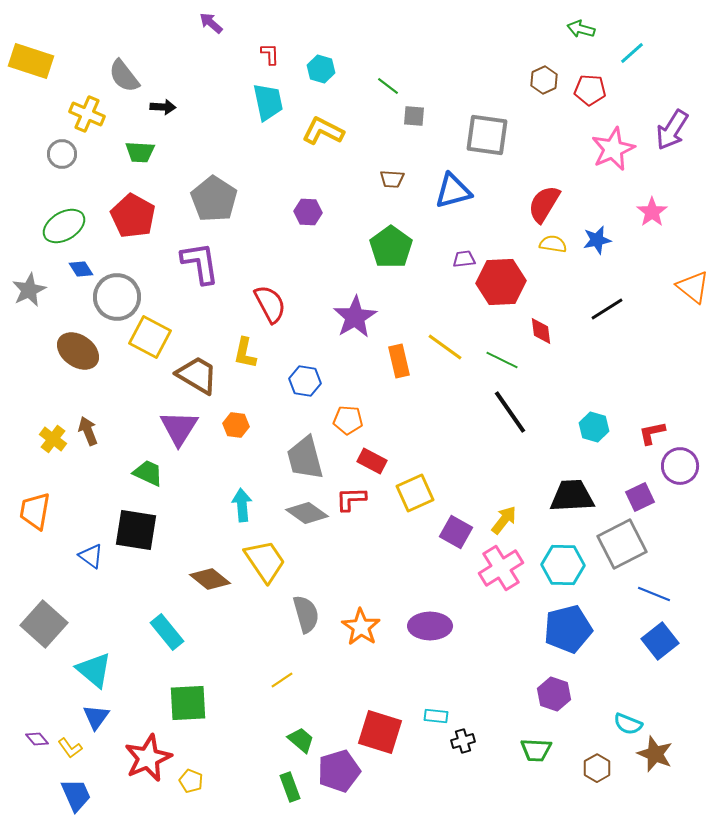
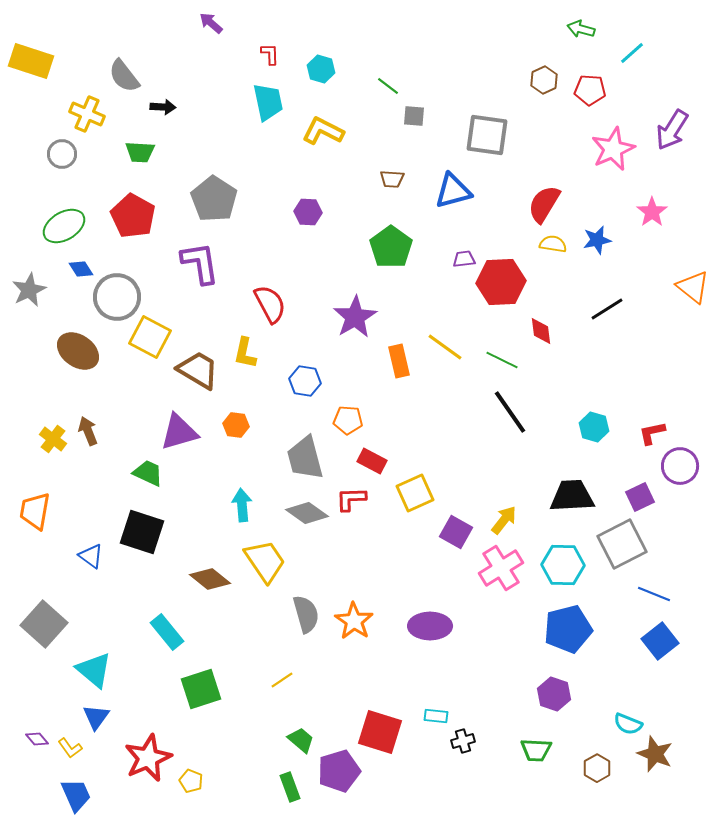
brown trapezoid at (197, 375): moved 1 px right, 5 px up
purple triangle at (179, 428): moved 4 px down; rotated 42 degrees clockwise
black square at (136, 530): moved 6 px right, 2 px down; rotated 9 degrees clockwise
orange star at (361, 627): moved 7 px left, 6 px up
green square at (188, 703): moved 13 px right, 14 px up; rotated 15 degrees counterclockwise
